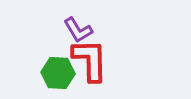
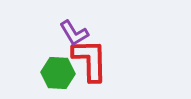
purple L-shape: moved 4 px left, 3 px down
